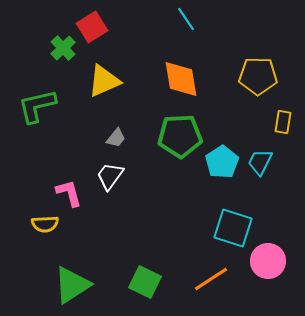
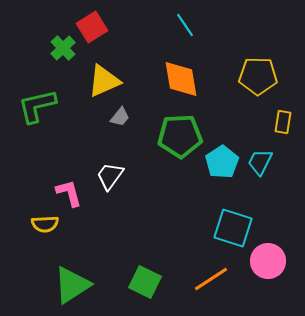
cyan line: moved 1 px left, 6 px down
gray trapezoid: moved 4 px right, 21 px up
